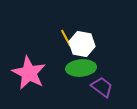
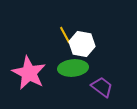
yellow line: moved 1 px left, 3 px up
green ellipse: moved 8 px left
